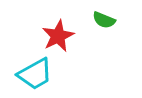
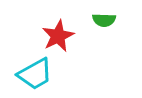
green semicircle: rotated 20 degrees counterclockwise
